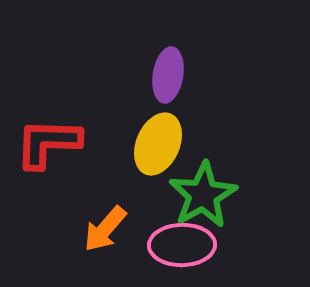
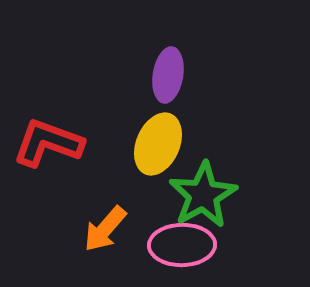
red L-shape: rotated 18 degrees clockwise
